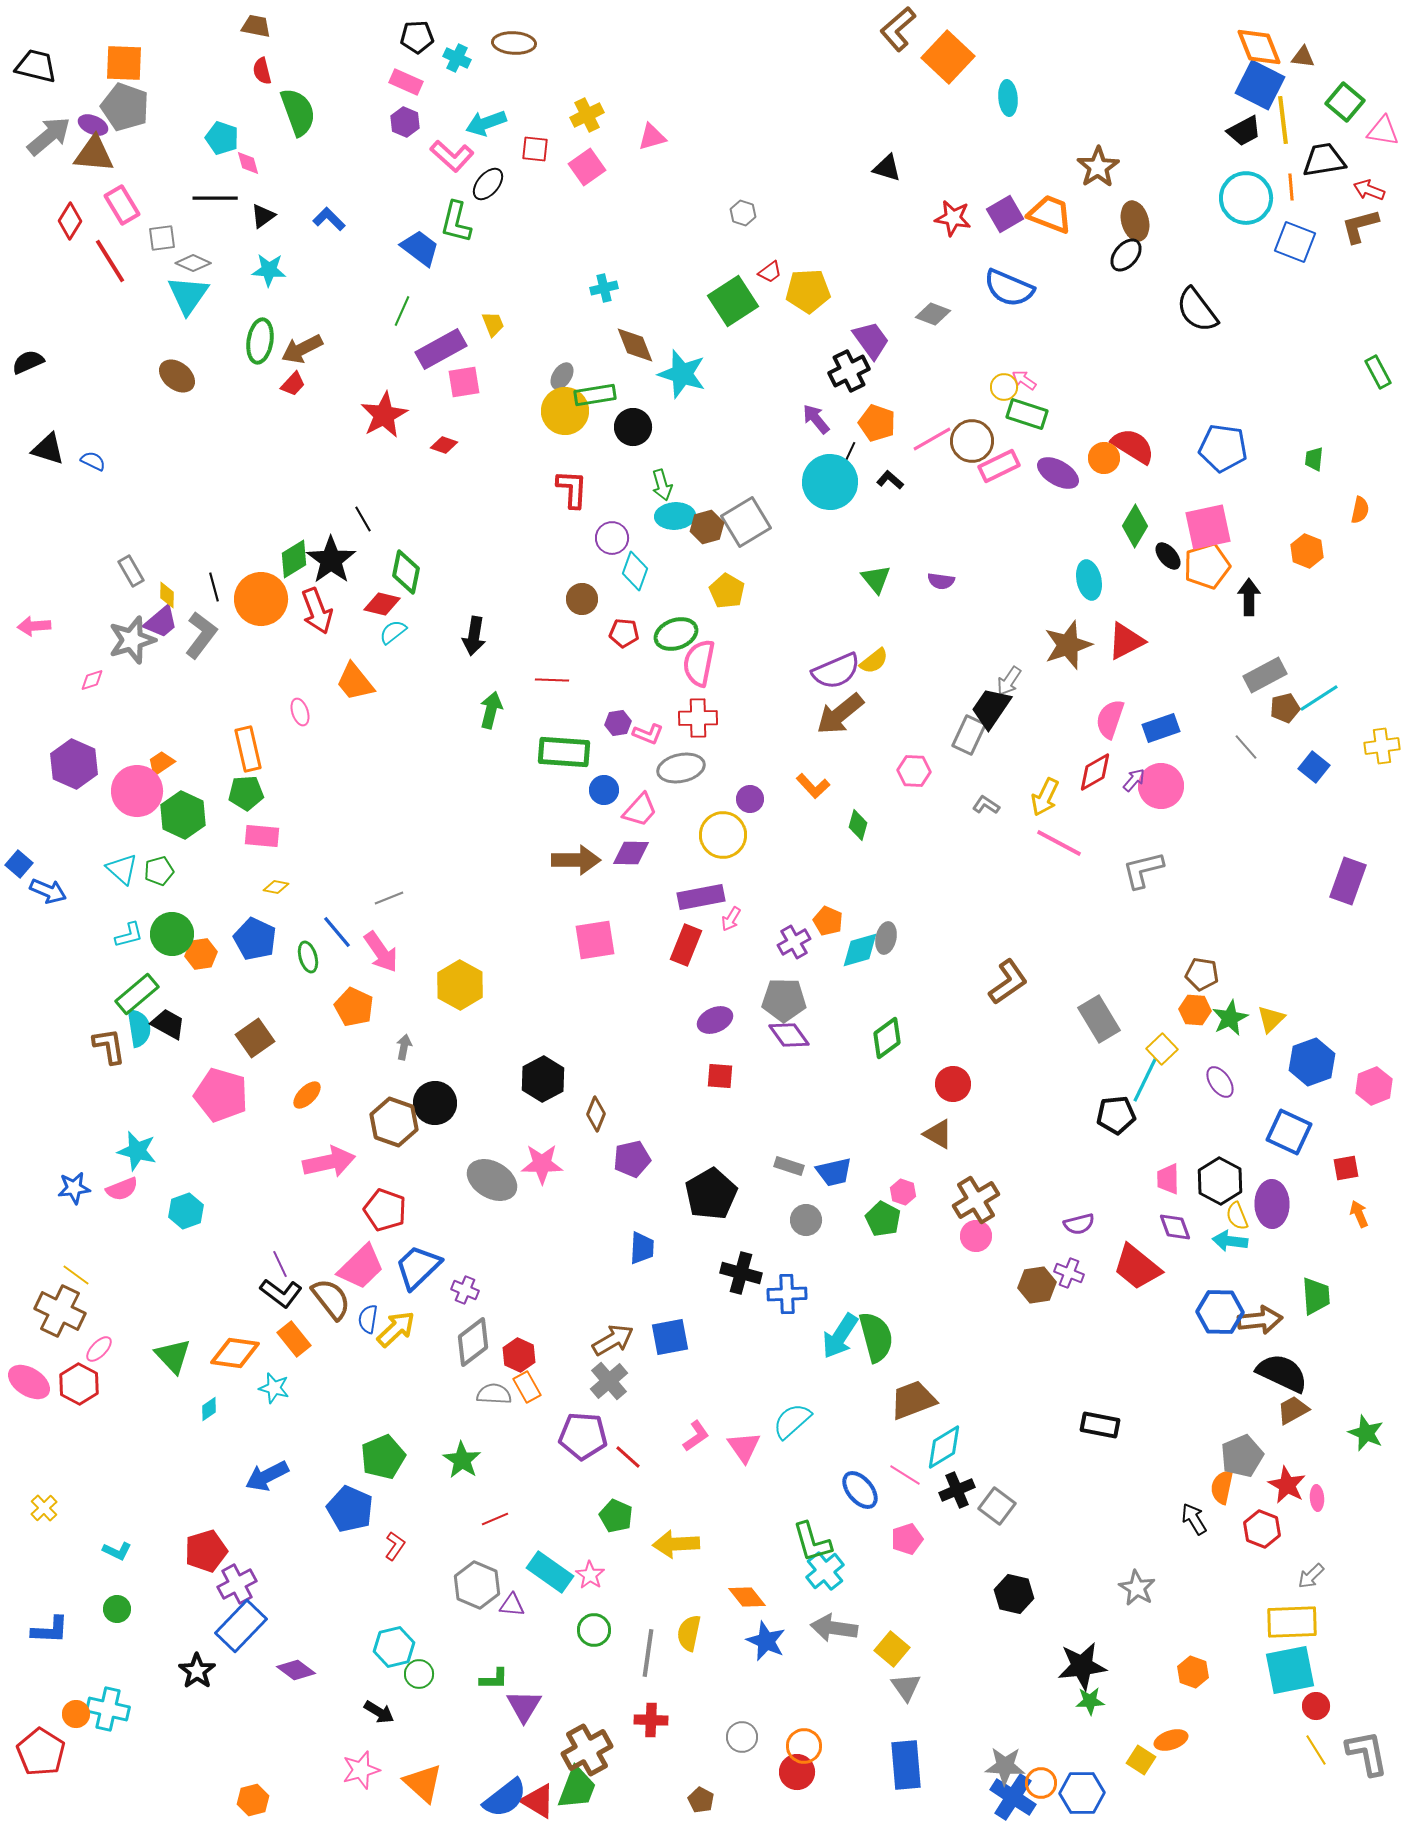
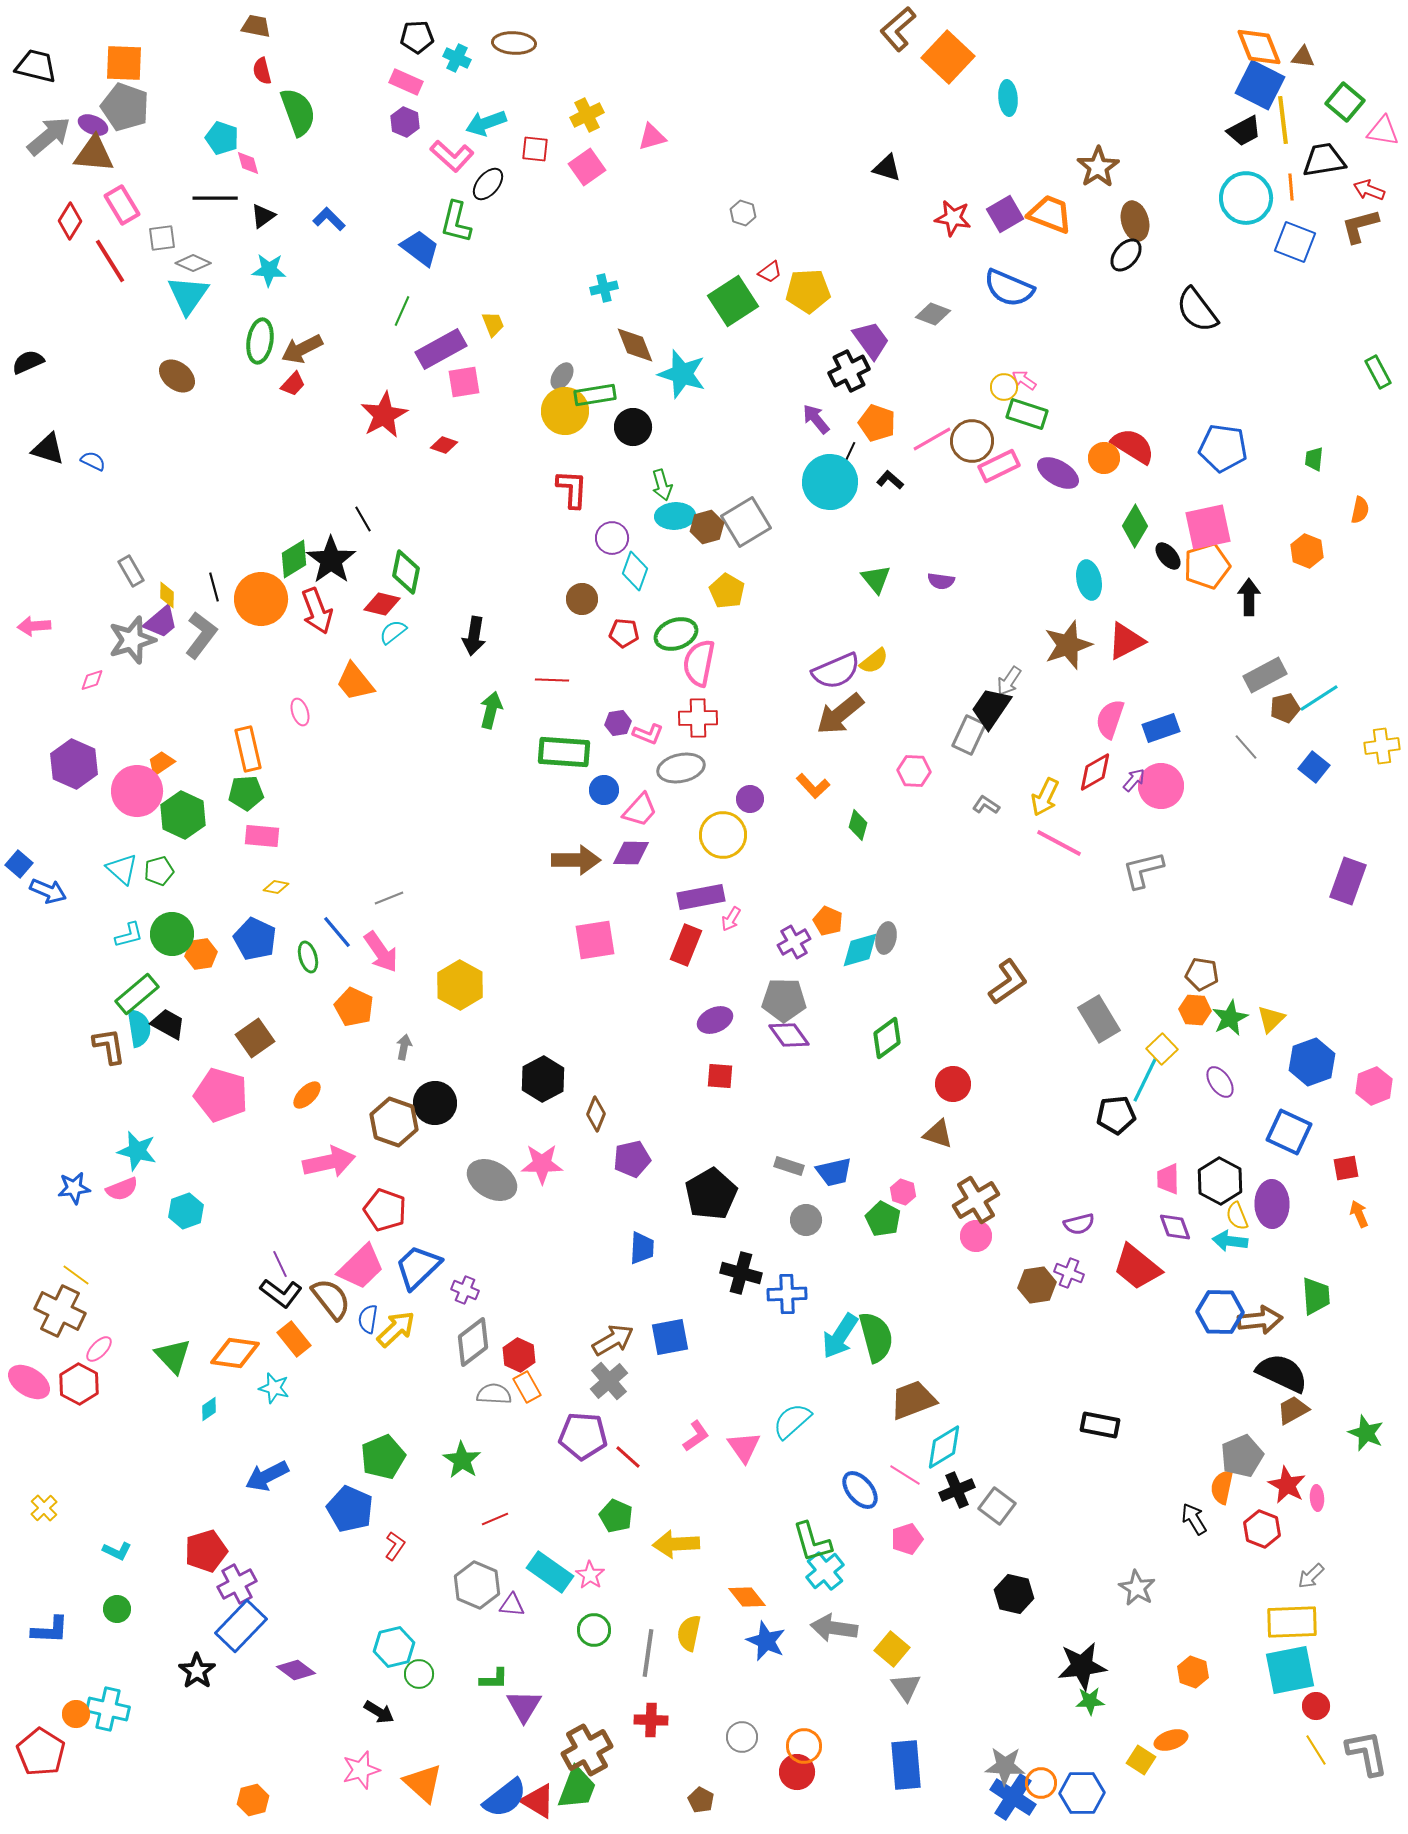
brown triangle at (938, 1134): rotated 12 degrees counterclockwise
